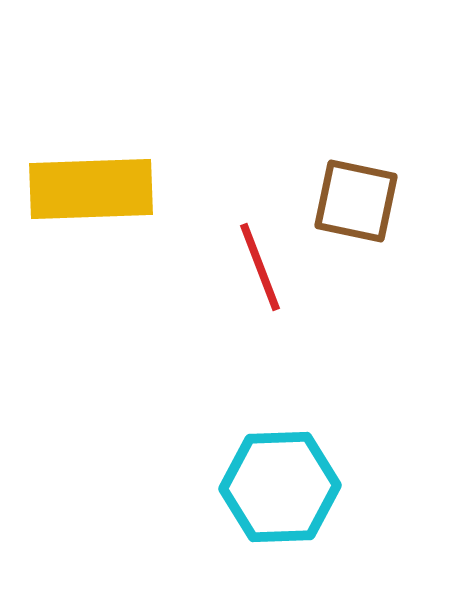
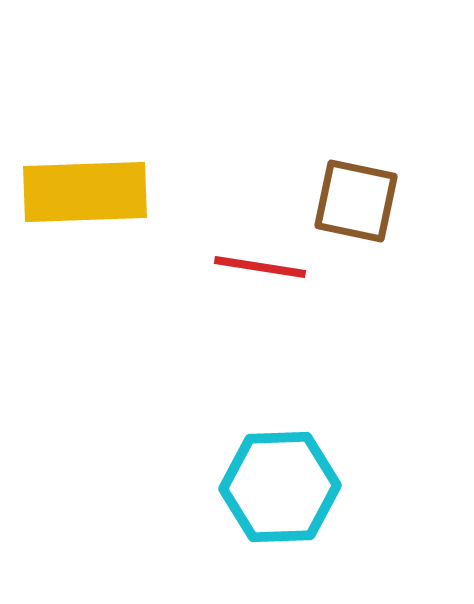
yellow rectangle: moved 6 px left, 3 px down
red line: rotated 60 degrees counterclockwise
